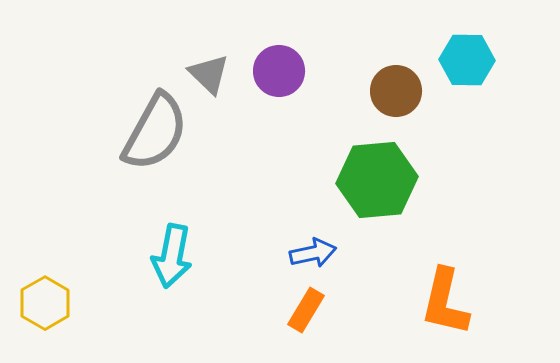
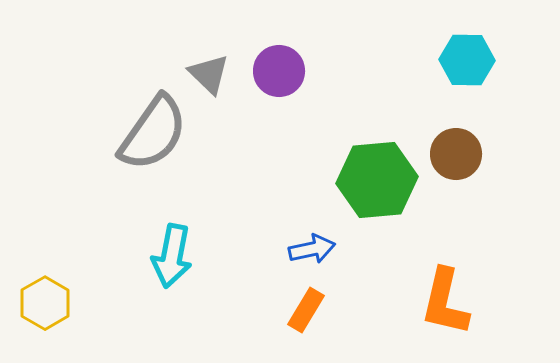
brown circle: moved 60 px right, 63 px down
gray semicircle: moved 2 px left, 1 px down; rotated 6 degrees clockwise
blue arrow: moved 1 px left, 4 px up
